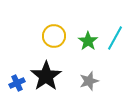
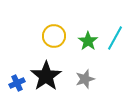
gray star: moved 4 px left, 2 px up
